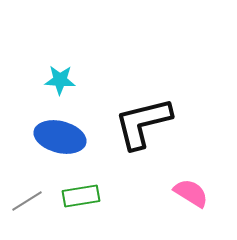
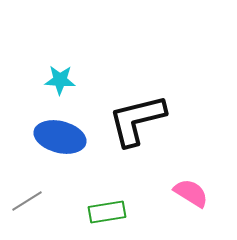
black L-shape: moved 6 px left, 3 px up
green rectangle: moved 26 px right, 16 px down
